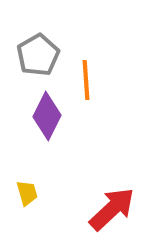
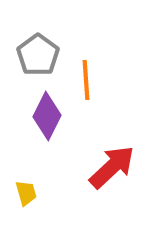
gray pentagon: rotated 6 degrees counterclockwise
yellow trapezoid: moved 1 px left
red arrow: moved 42 px up
